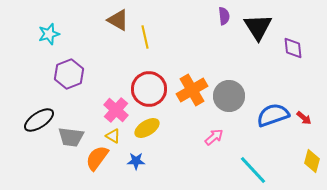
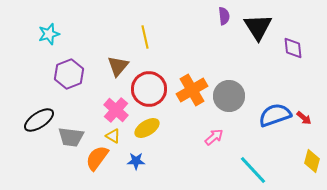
brown triangle: moved 46 px down; rotated 40 degrees clockwise
blue semicircle: moved 2 px right
